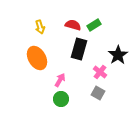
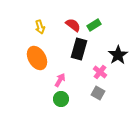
red semicircle: rotated 21 degrees clockwise
